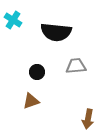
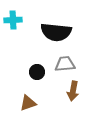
cyan cross: rotated 36 degrees counterclockwise
gray trapezoid: moved 11 px left, 2 px up
brown triangle: moved 3 px left, 2 px down
brown arrow: moved 15 px left, 28 px up
